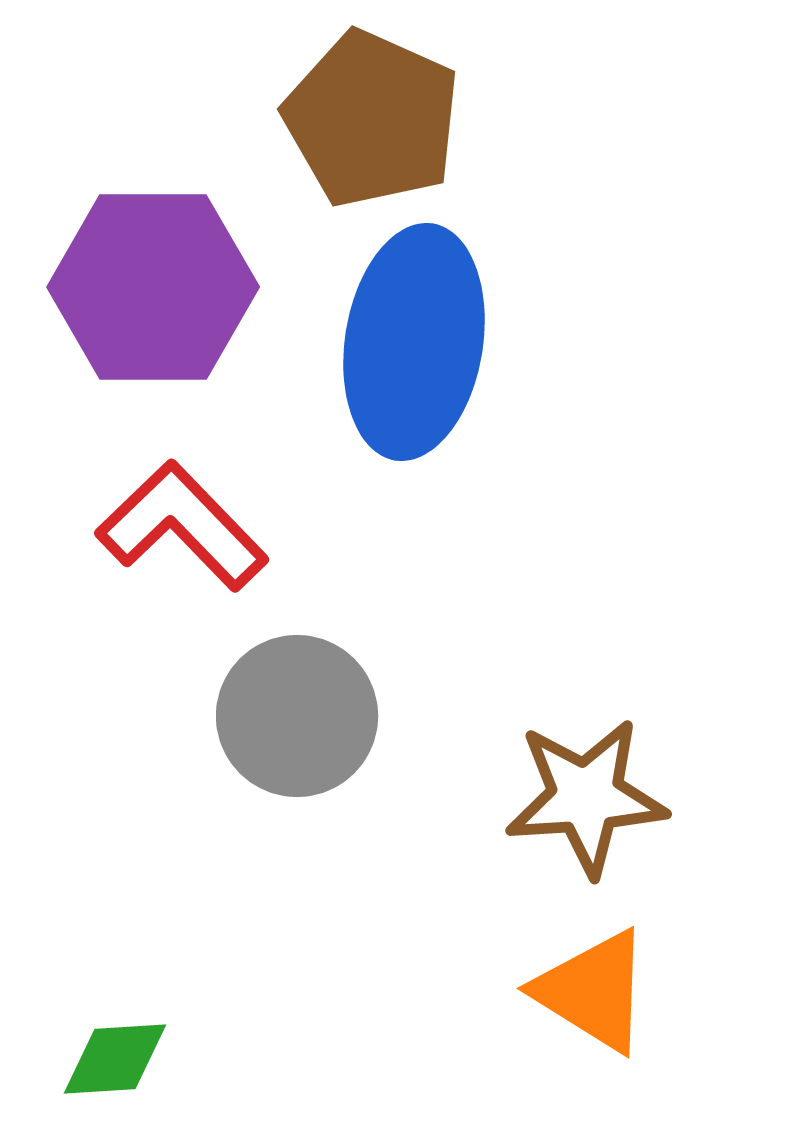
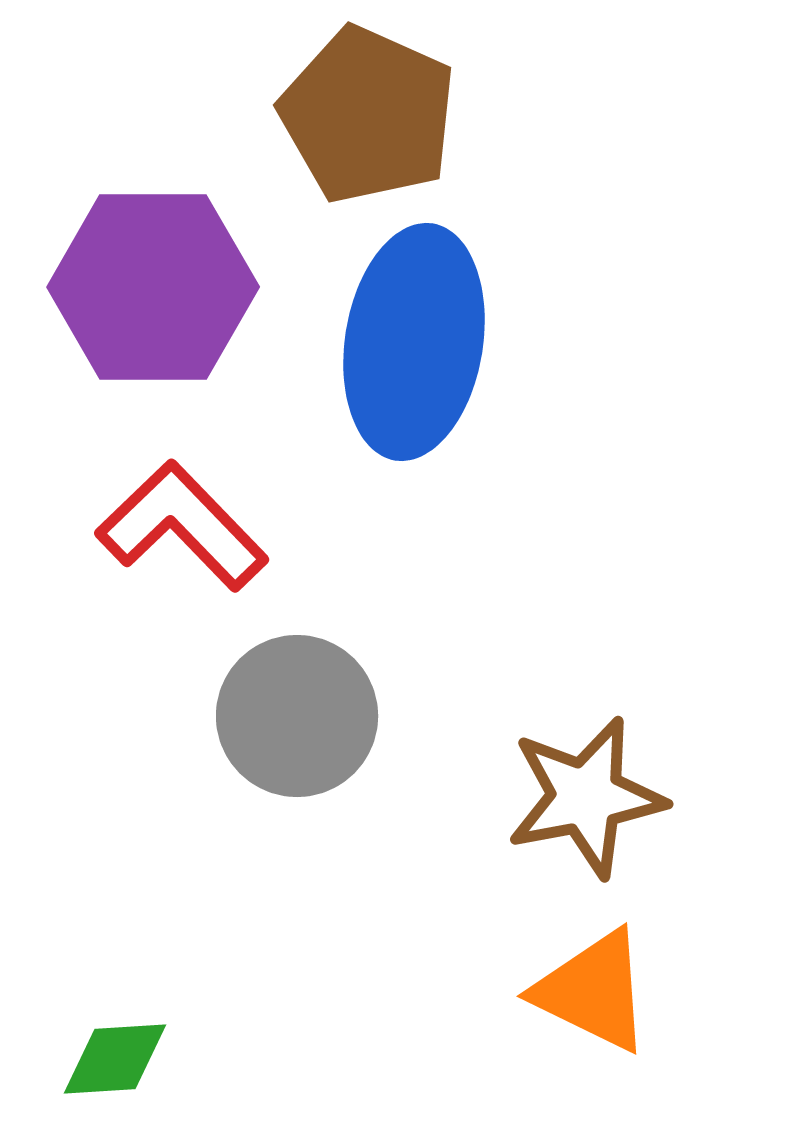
brown pentagon: moved 4 px left, 4 px up
brown star: rotated 7 degrees counterclockwise
orange triangle: rotated 6 degrees counterclockwise
